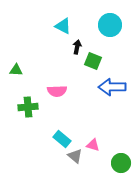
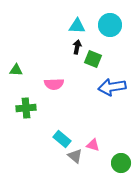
cyan triangle: moved 14 px right; rotated 24 degrees counterclockwise
green square: moved 2 px up
blue arrow: rotated 8 degrees counterclockwise
pink semicircle: moved 3 px left, 7 px up
green cross: moved 2 px left, 1 px down
